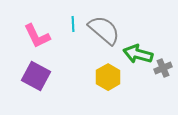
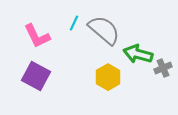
cyan line: moved 1 px right, 1 px up; rotated 28 degrees clockwise
